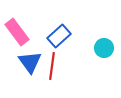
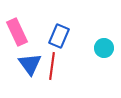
pink rectangle: rotated 12 degrees clockwise
blue rectangle: rotated 25 degrees counterclockwise
blue triangle: moved 2 px down
